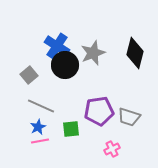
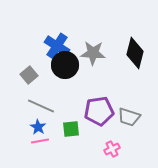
gray star: rotated 25 degrees clockwise
blue star: rotated 14 degrees counterclockwise
